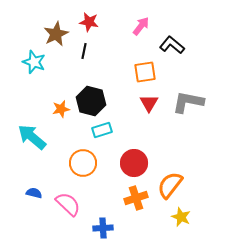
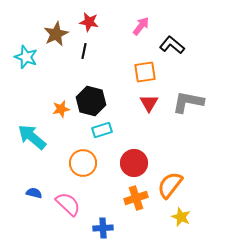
cyan star: moved 8 px left, 5 px up
